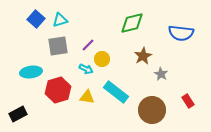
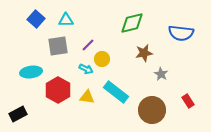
cyan triangle: moved 6 px right; rotated 14 degrees clockwise
brown star: moved 1 px right, 3 px up; rotated 18 degrees clockwise
red hexagon: rotated 15 degrees counterclockwise
